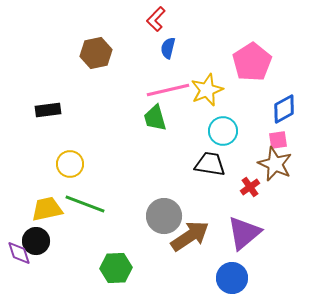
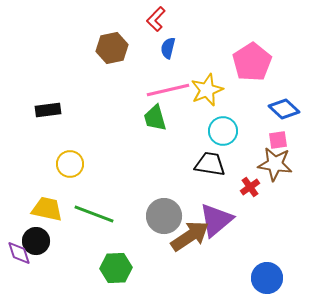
brown hexagon: moved 16 px right, 5 px up
blue diamond: rotated 72 degrees clockwise
brown star: rotated 16 degrees counterclockwise
green line: moved 9 px right, 10 px down
yellow trapezoid: rotated 24 degrees clockwise
purple triangle: moved 28 px left, 13 px up
blue circle: moved 35 px right
